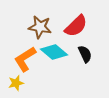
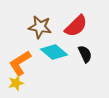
orange L-shape: moved 5 px left, 4 px down
